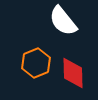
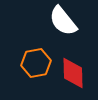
orange hexagon: rotated 12 degrees clockwise
